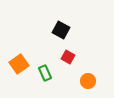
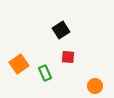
black square: rotated 30 degrees clockwise
red square: rotated 24 degrees counterclockwise
orange circle: moved 7 px right, 5 px down
